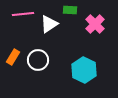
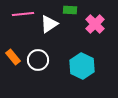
orange rectangle: rotated 70 degrees counterclockwise
cyan hexagon: moved 2 px left, 4 px up
